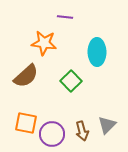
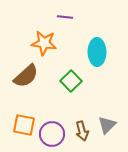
orange square: moved 2 px left, 2 px down
